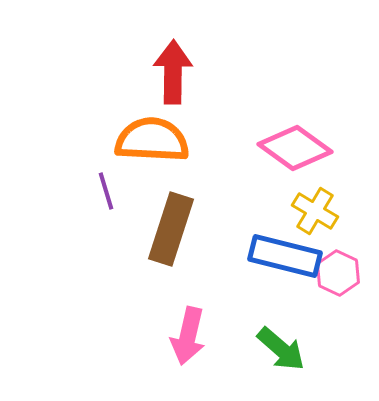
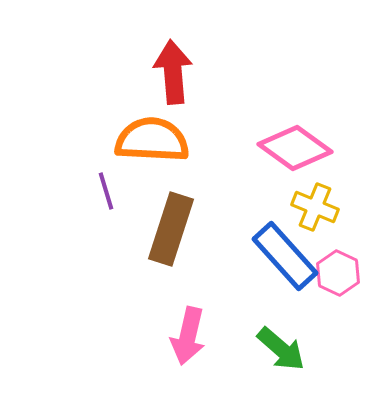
red arrow: rotated 6 degrees counterclockwise
yellow cross: moved 4 px up; rotated 9 degrees counterclockwise
blue rectangle: rotated 34 degrees clockwise
